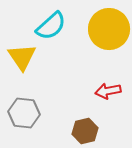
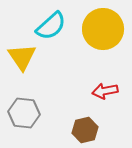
yellow circle: moved 6 px left
red arrow: moved 3 px left
brown hexagon: moved 1 px up
